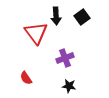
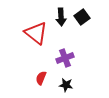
black arrow: moved 5 px right, 1 px down
red triangle: rotated 15 degrees counterclockwise
red semicircle: moved 15 px right; rotated 56 degrees clockwise
black star: moved 3 px left, 1 px up
